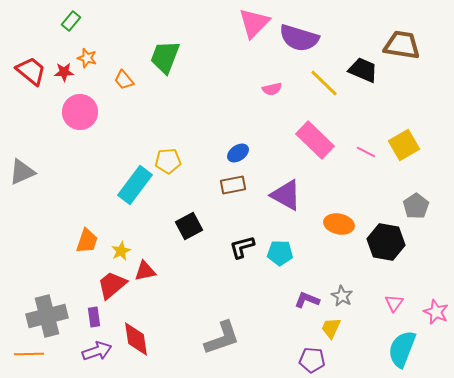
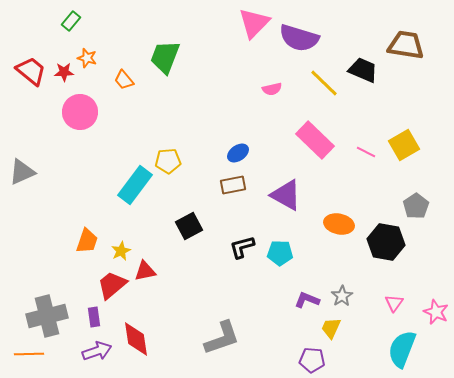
brown trapezoid at (402, 45): moved 4 px right
gray star at (342, 296): rotated 10 degrees clockwise
